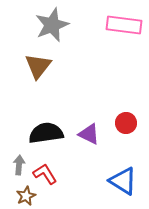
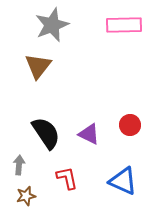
pink rectangle: rotated 8 degrees counterclockwise
red circle: moved 4 px right, 2 px down
black semicircle: rotated 64 degrees clockwise
red L-shape: moved 22 px right, 4 px down; rotated 20 degrees clockwise
blue triangle: rotated 8 degrees counterclockwise
brown star: rotated 12 degrees clockwise
